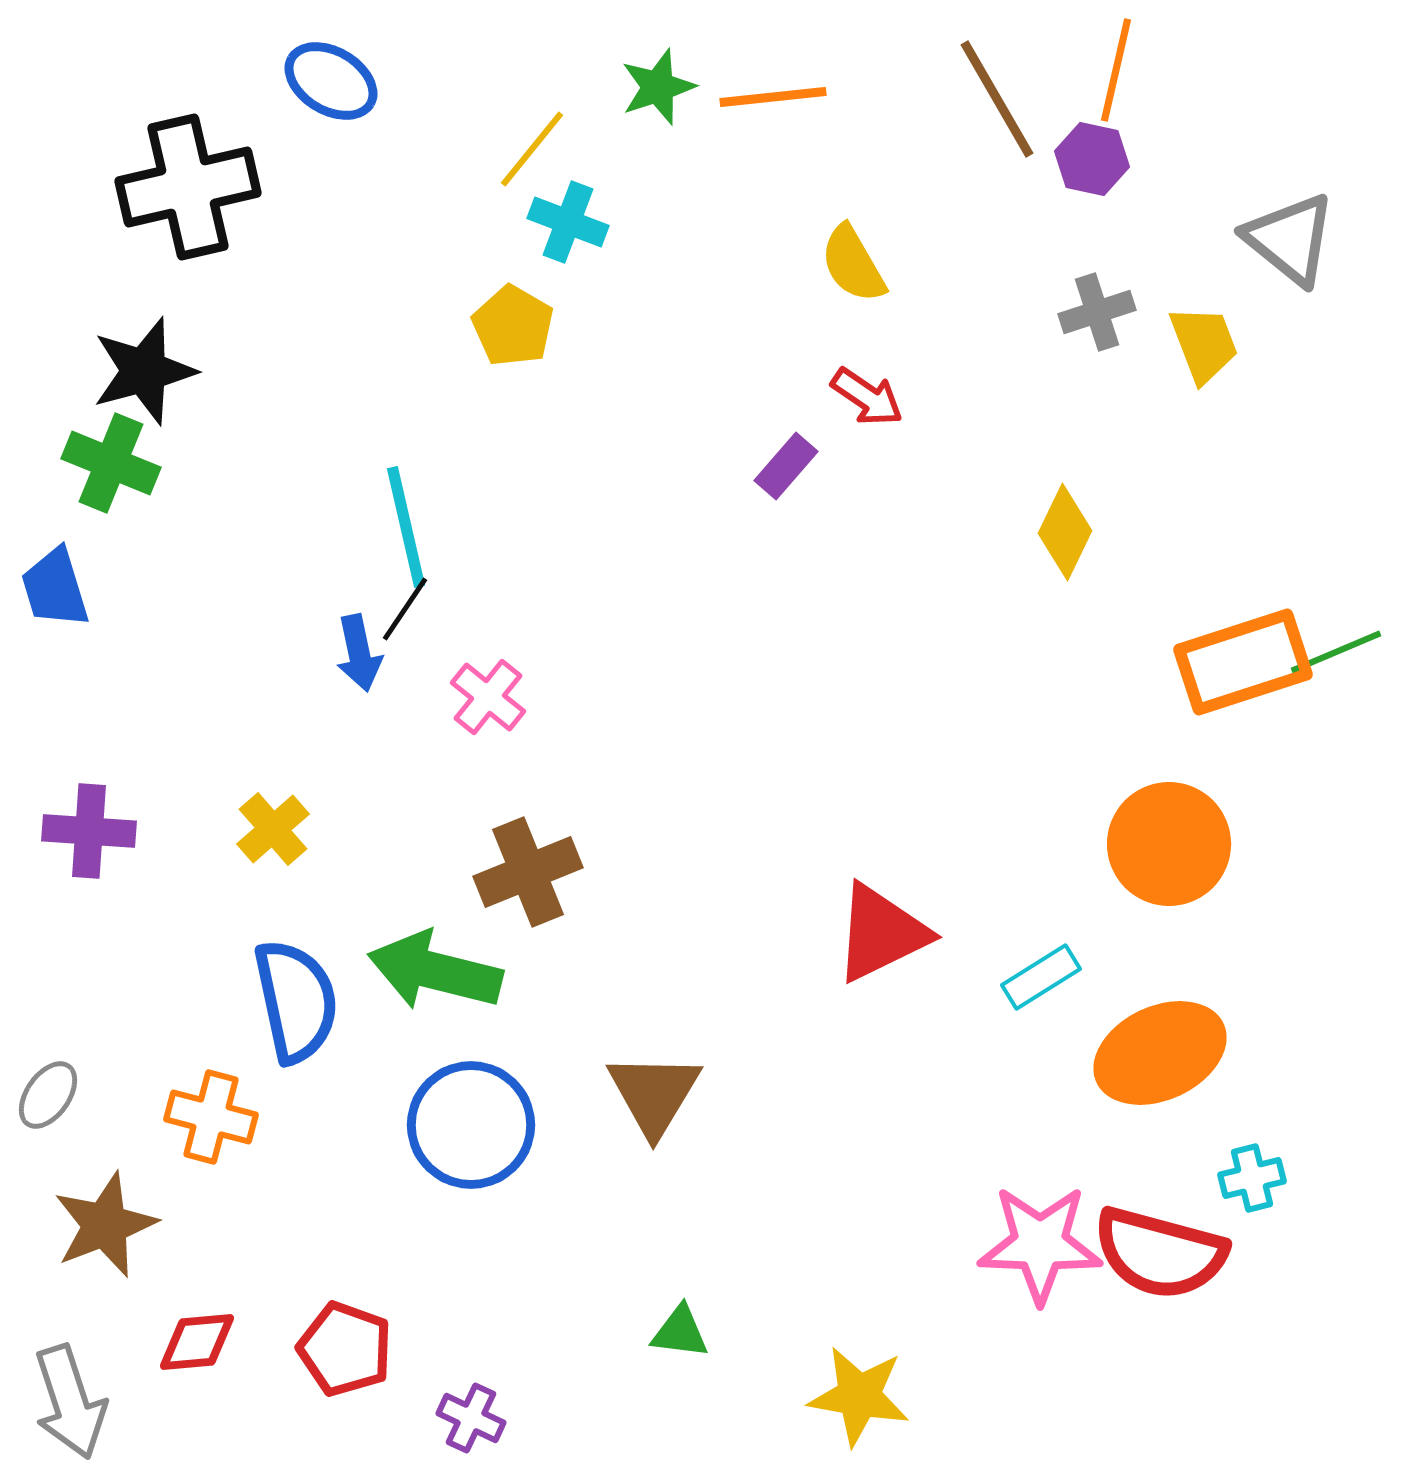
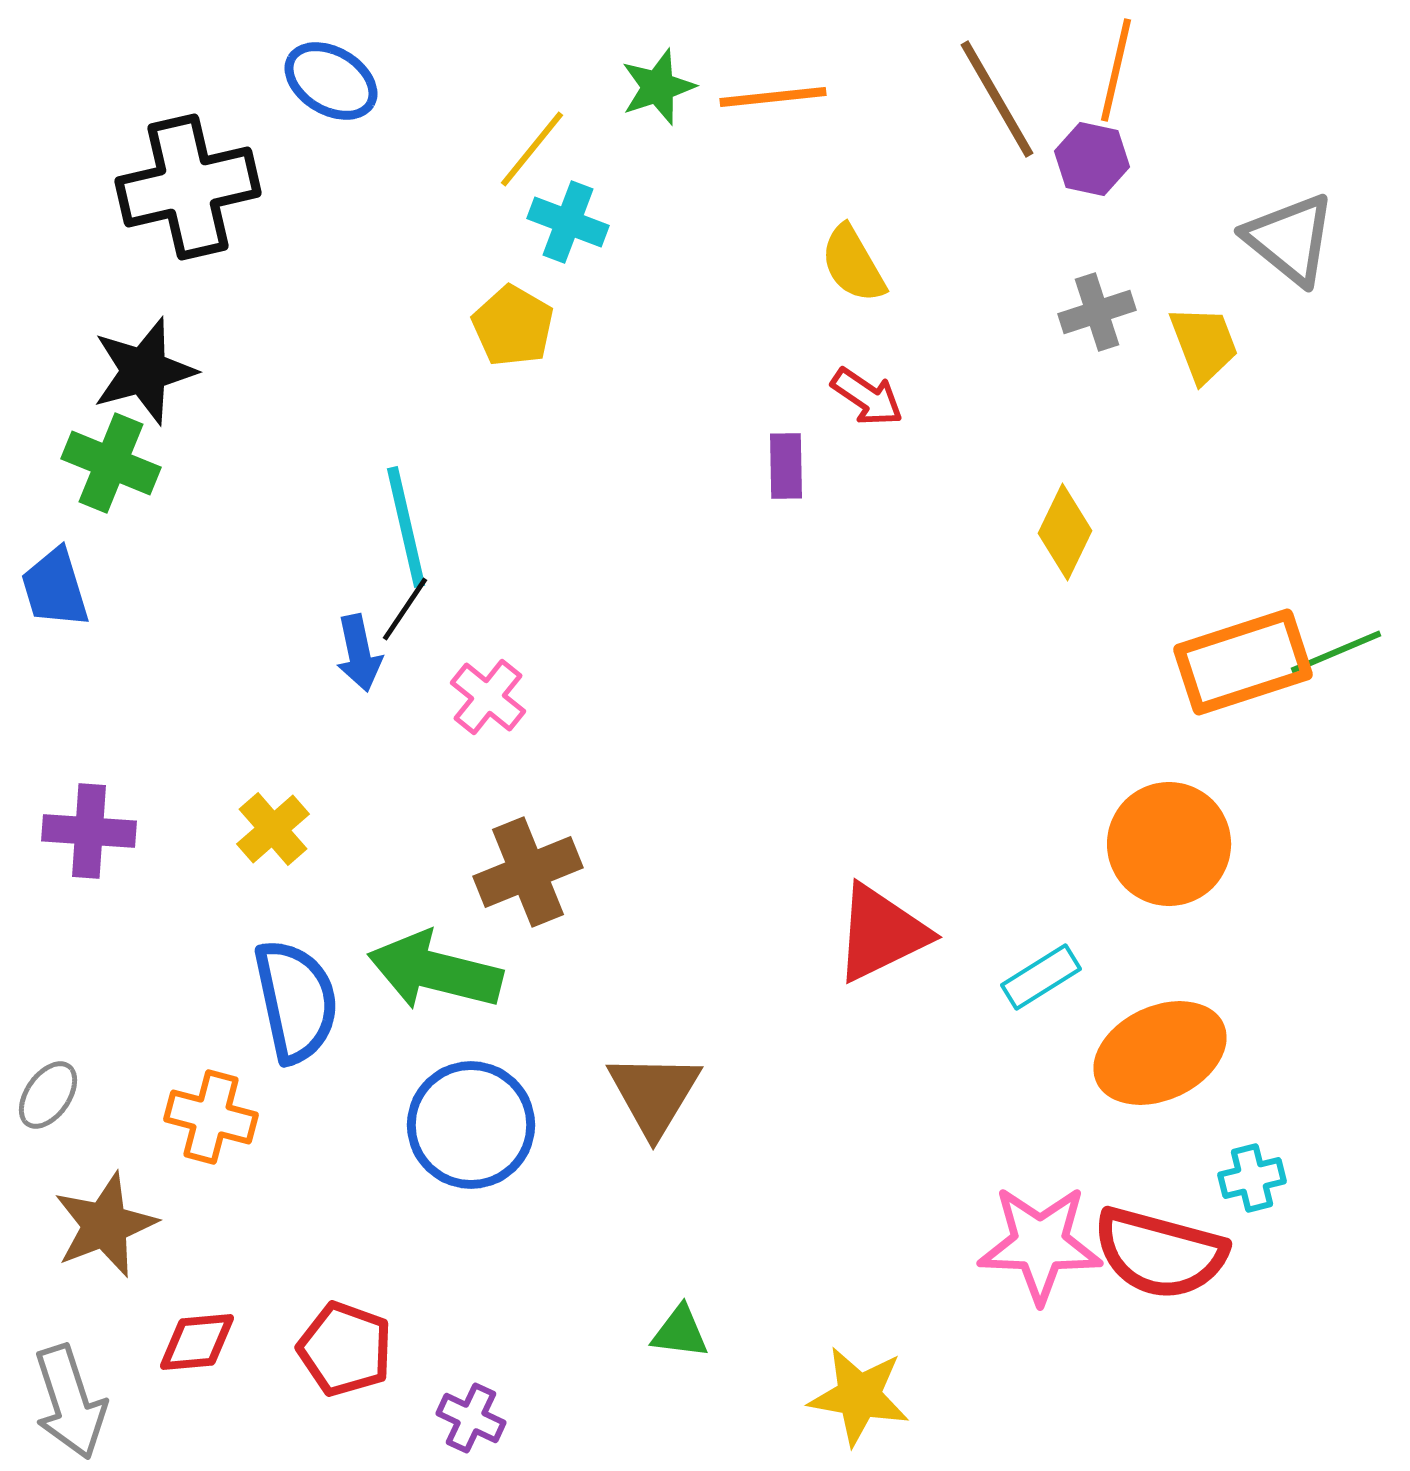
purple rectangle at (786, 466): rotated 42 degrees counterclockwise
